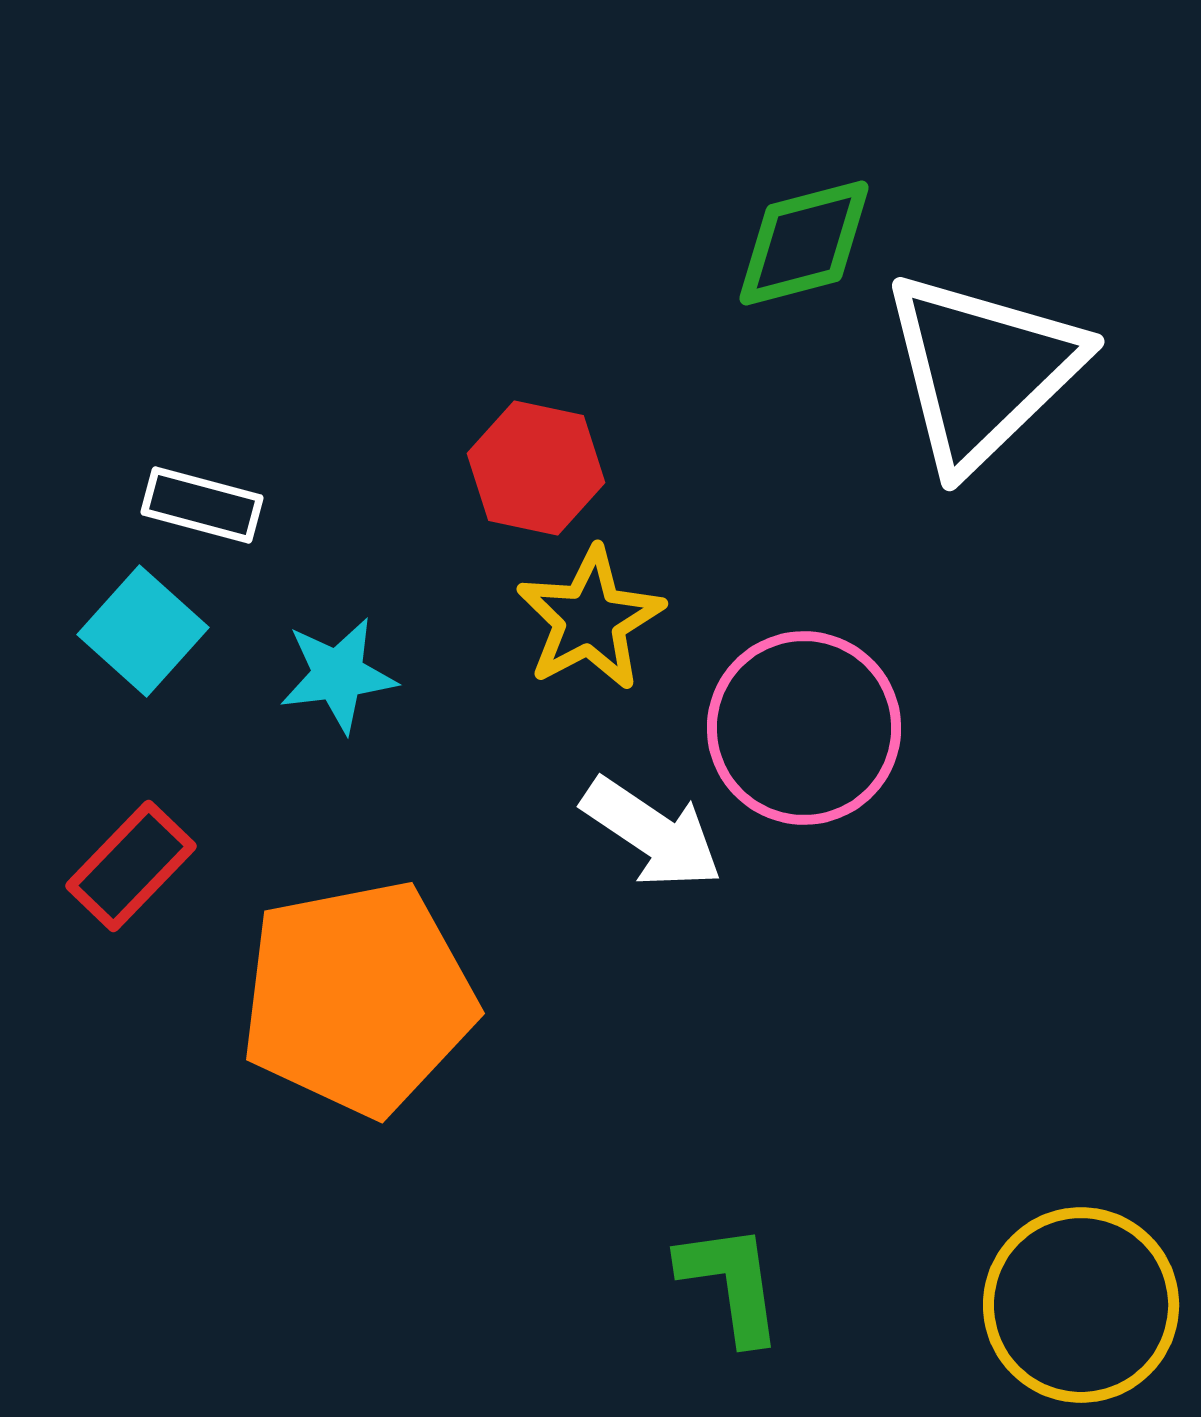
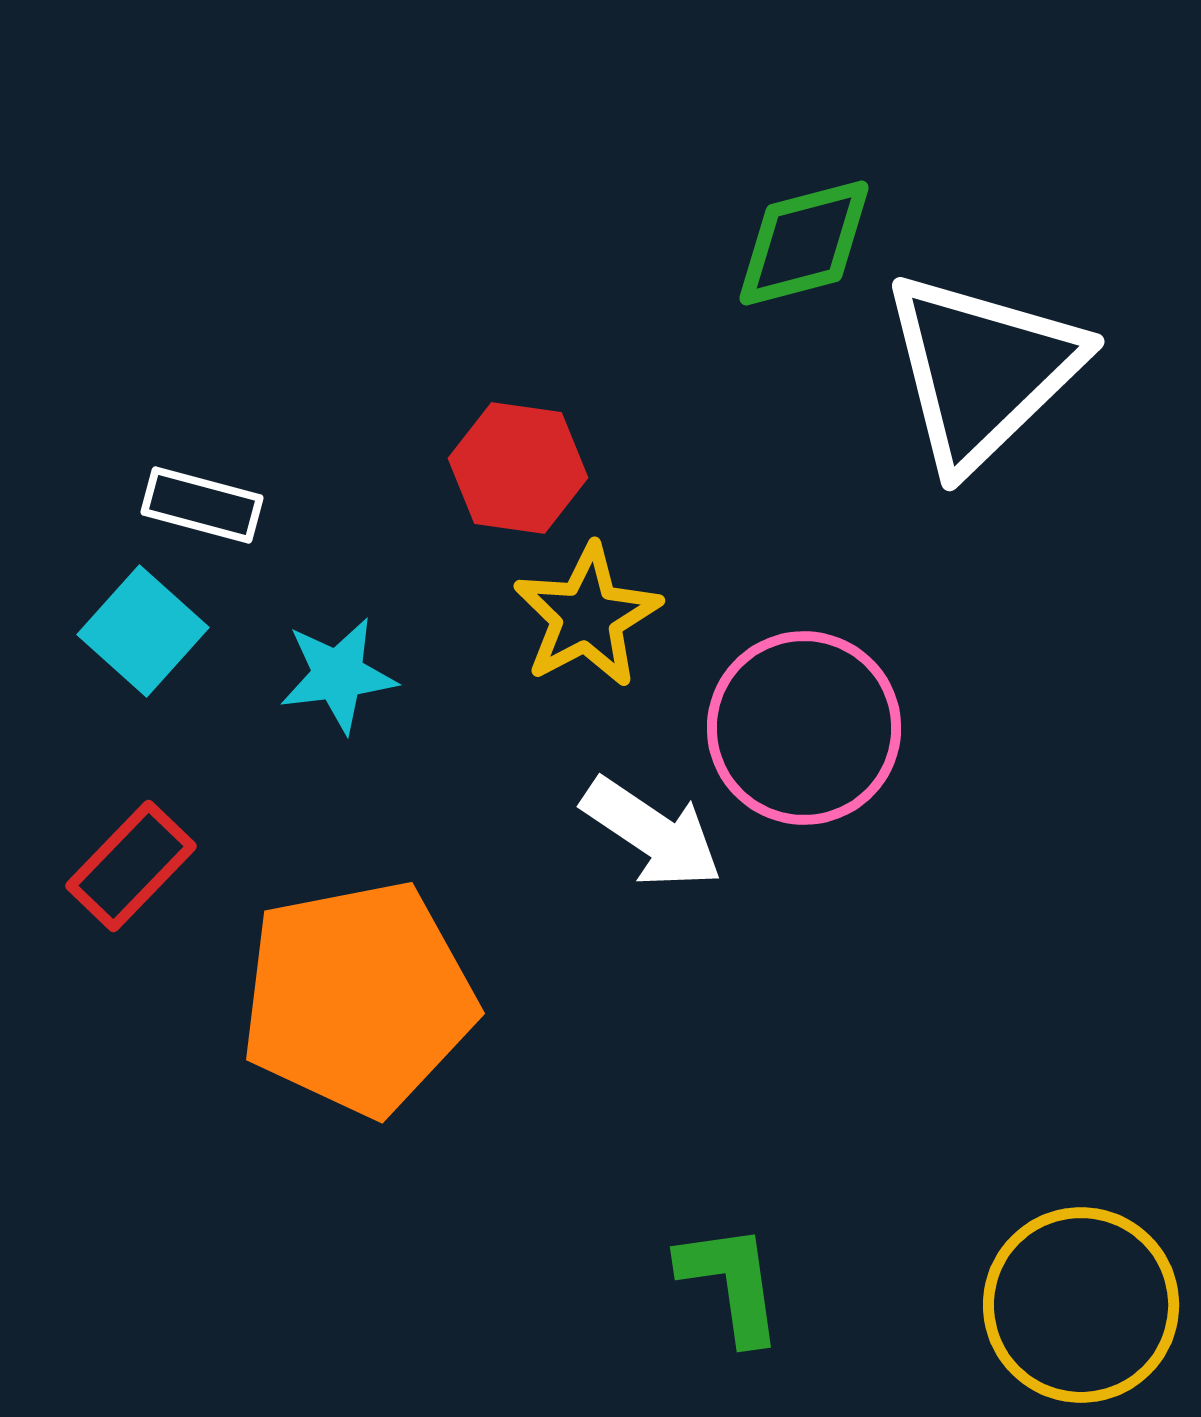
red hexagon: moved 18 px left; rotated 4 degrees counterclockwise
yellow star: moved 3 px left, 3 px up
